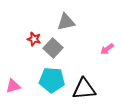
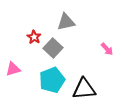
red star: moved 2 px up; rotated 16 degrees clockwise
pink arrow: rotated 96 degrees counterclockwise
cyan pentagon: rotated 25 degrees counterclockwise
pink triangle: moved 17 px up
